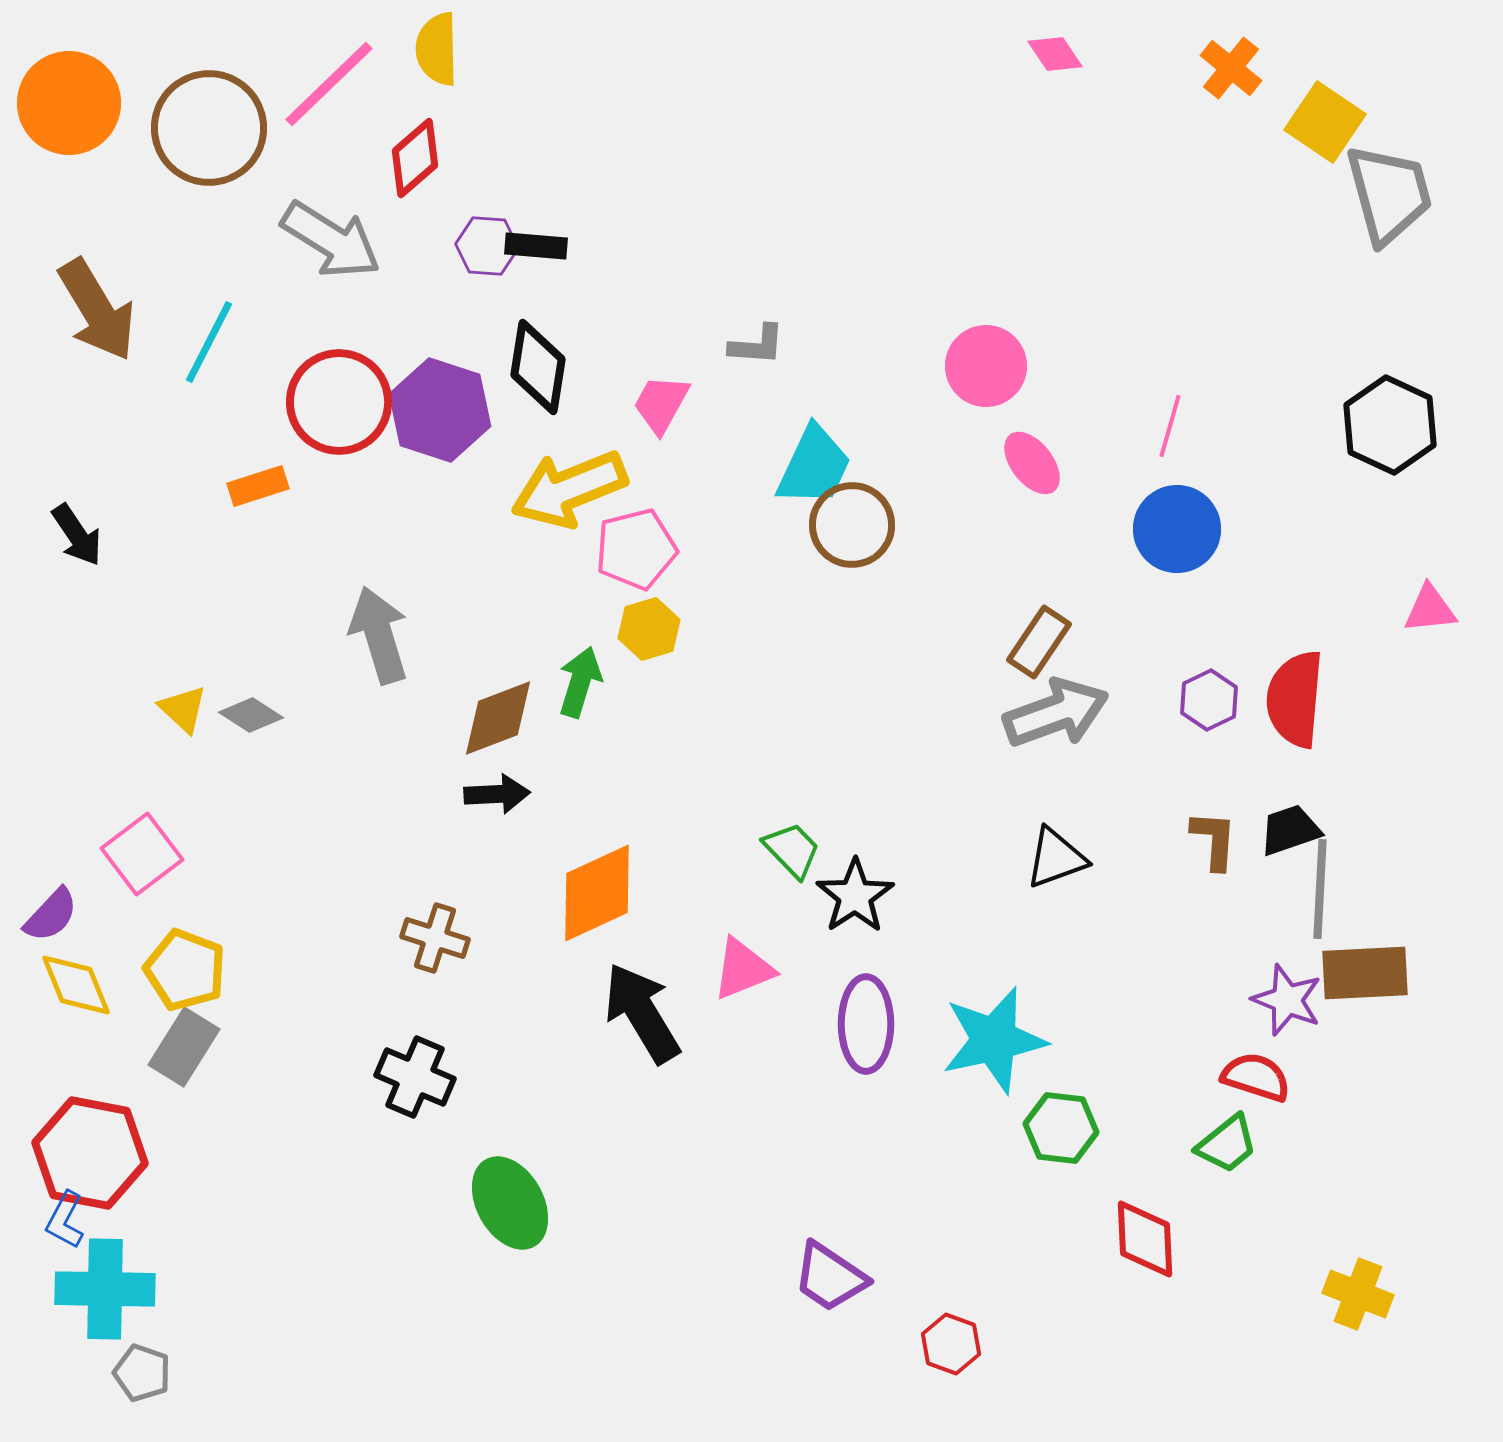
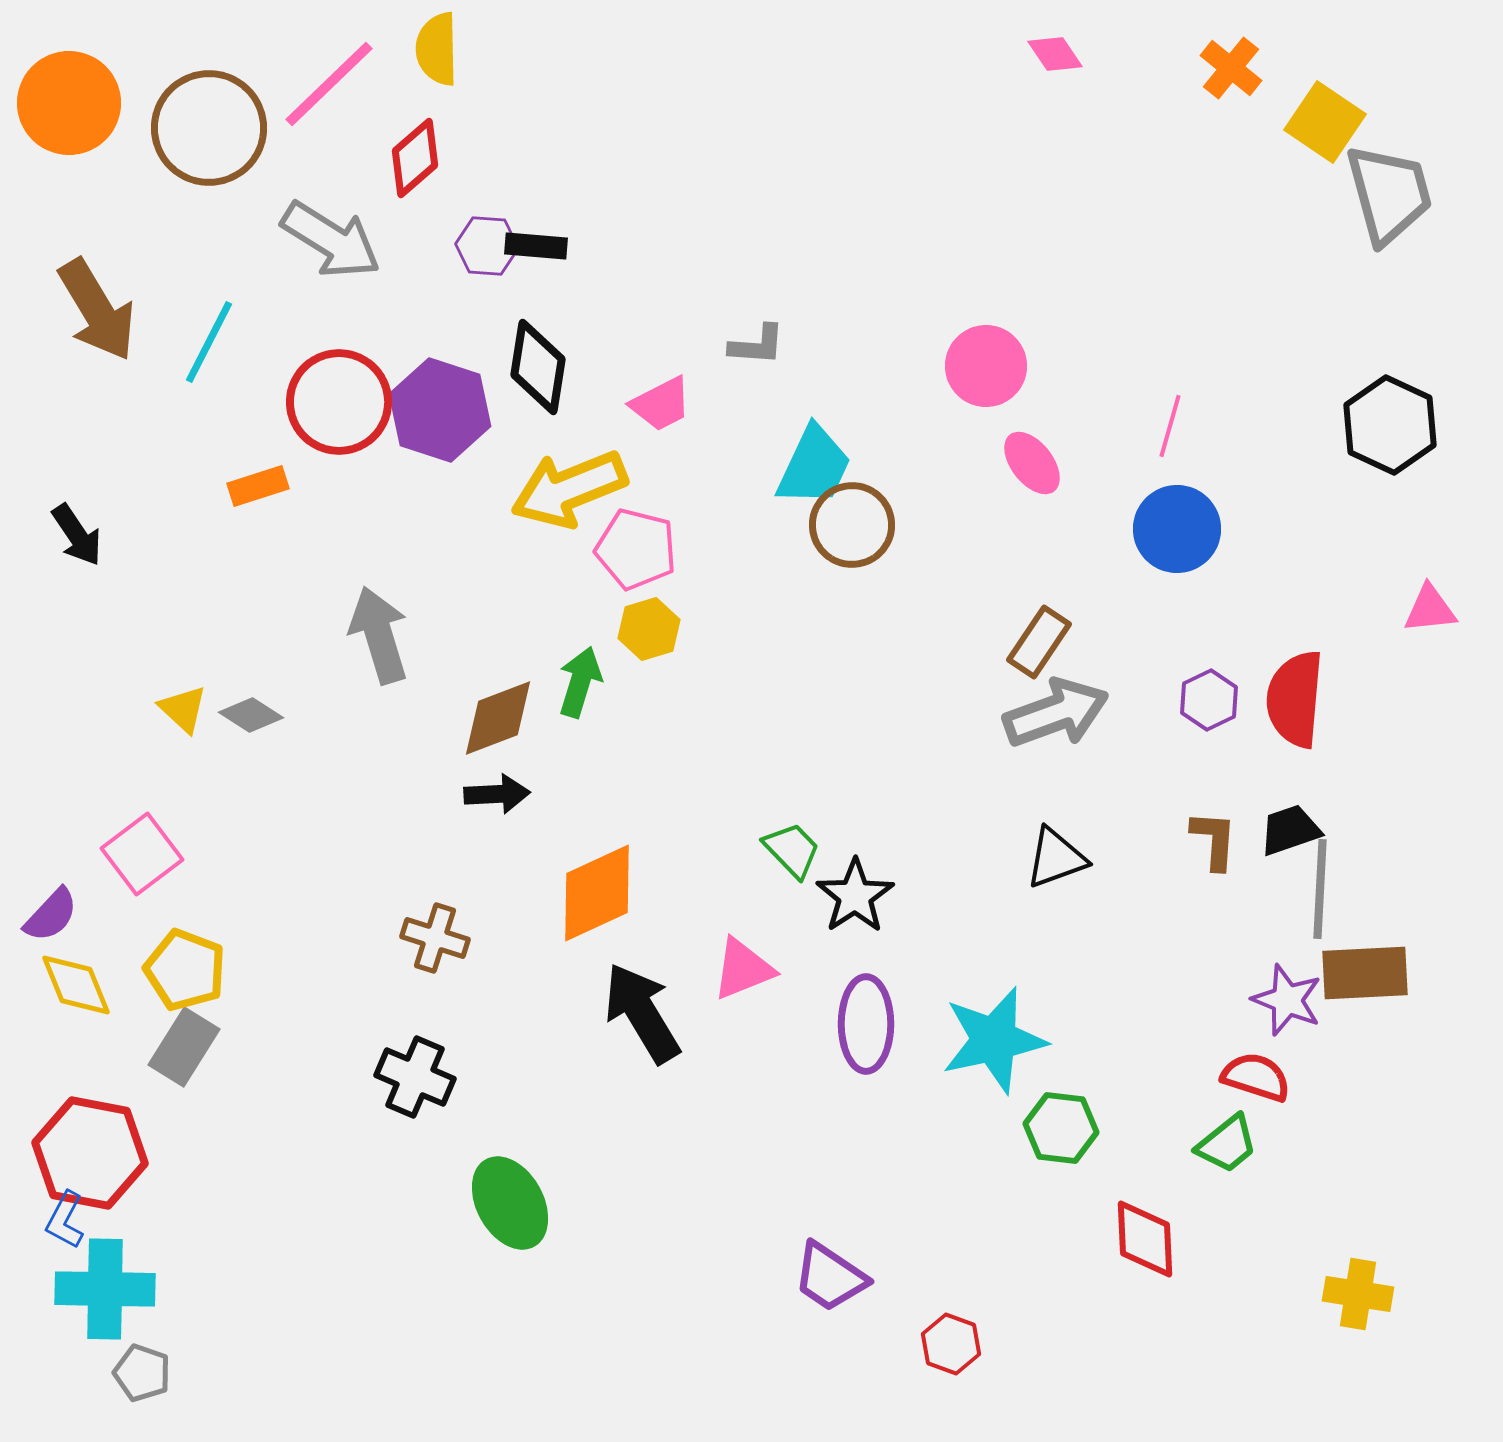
pink trapezoid at (661, 404): rotated 146 degrees counterclockwise
pink pentagon at (636, 549): rotated 28 degrees clockwise
yellow cross at (1358, 1294): rotated 12 degrees counterclockwise
